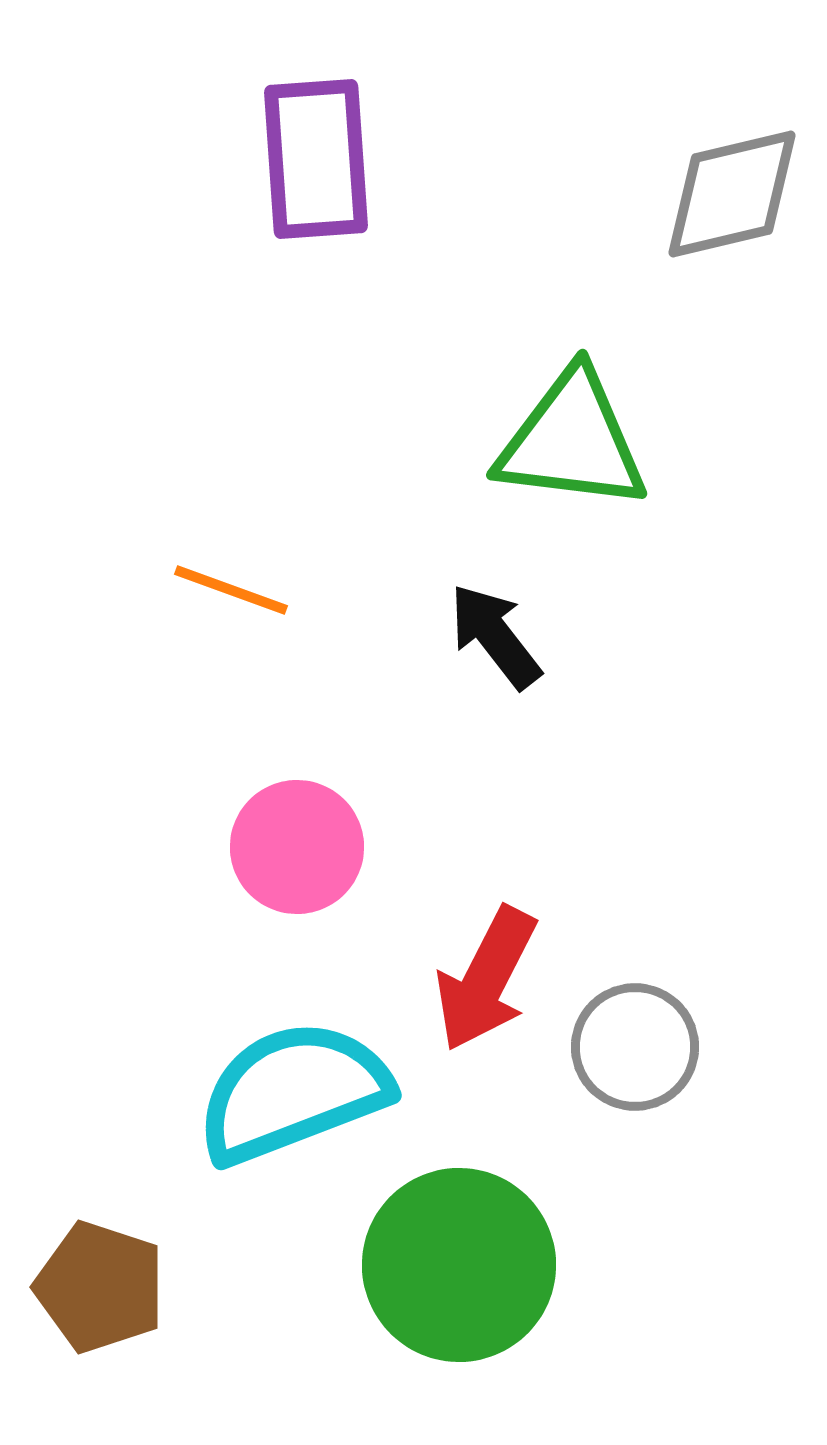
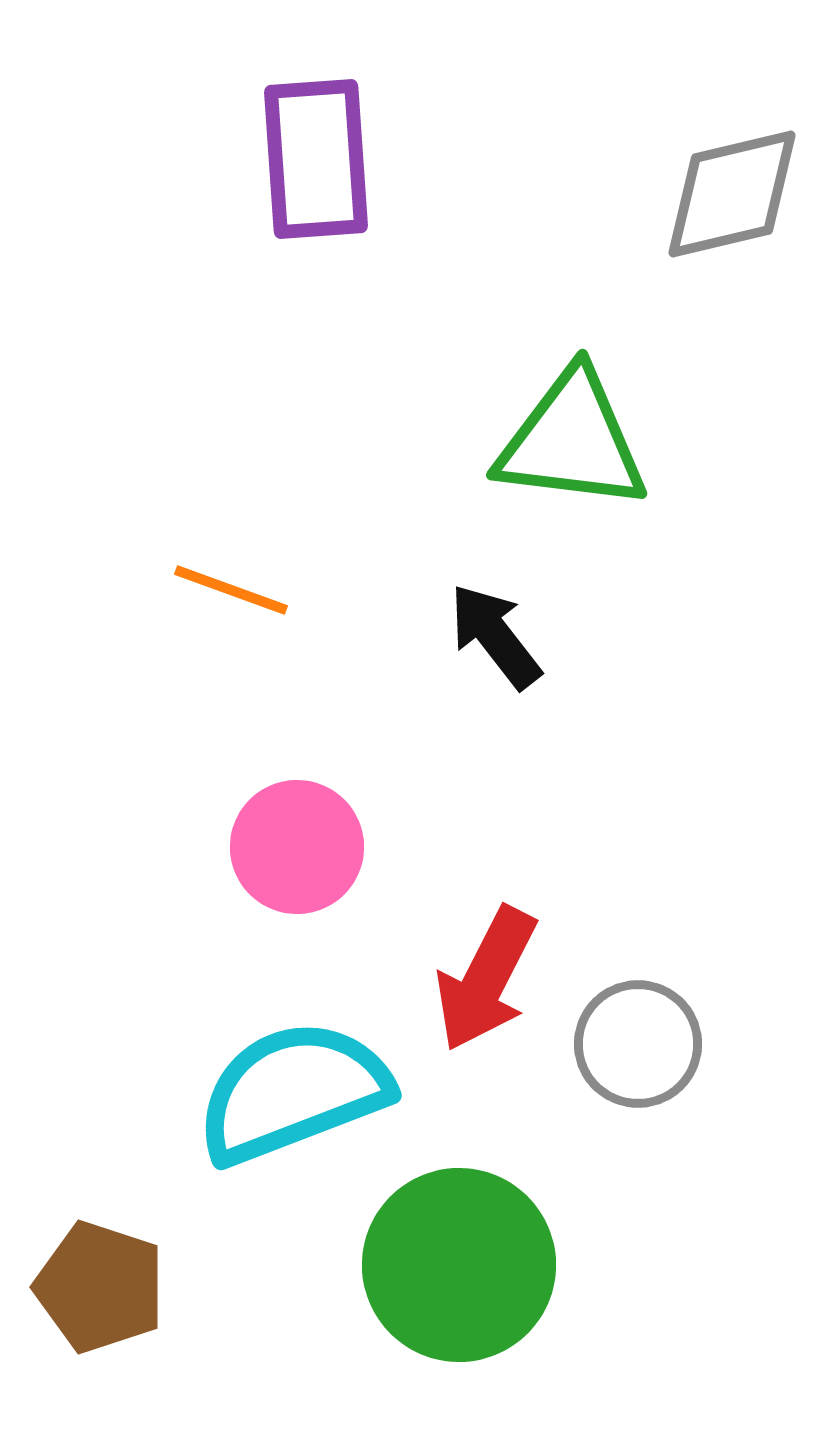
gray circle: moved 3 px right, 3 px up
